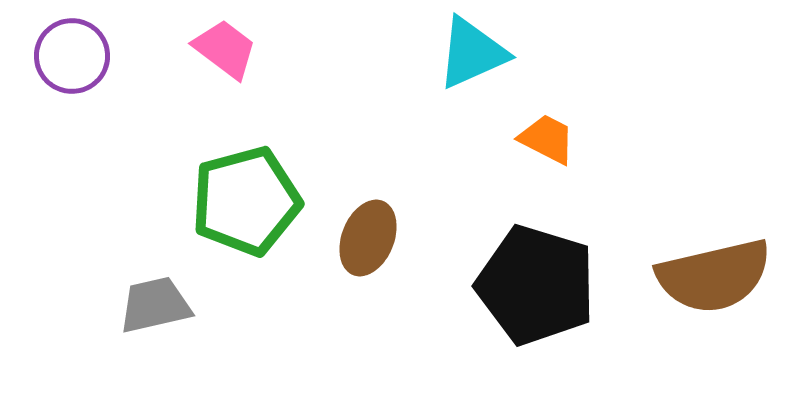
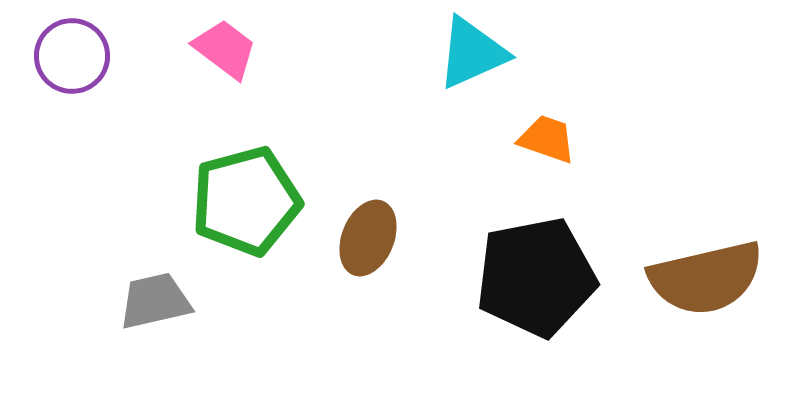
orange trapezoid: rotated 8 degrees counterclockwise
brown semicircle: moved 8 px left, 2 px down
black pentagon: moved 8 px up; rotated 28 degrees counterclockwise
gray trapezoid: moved 4 px up
